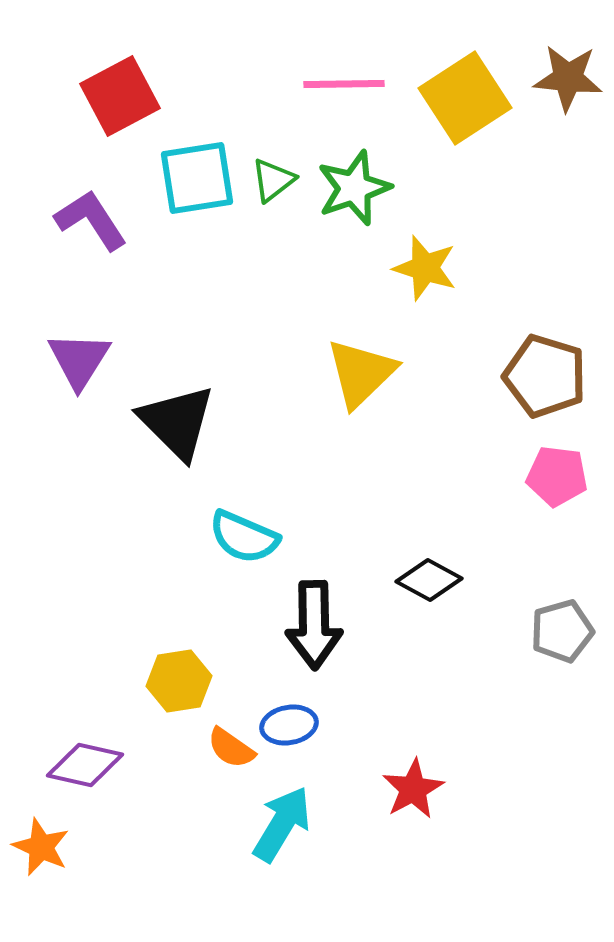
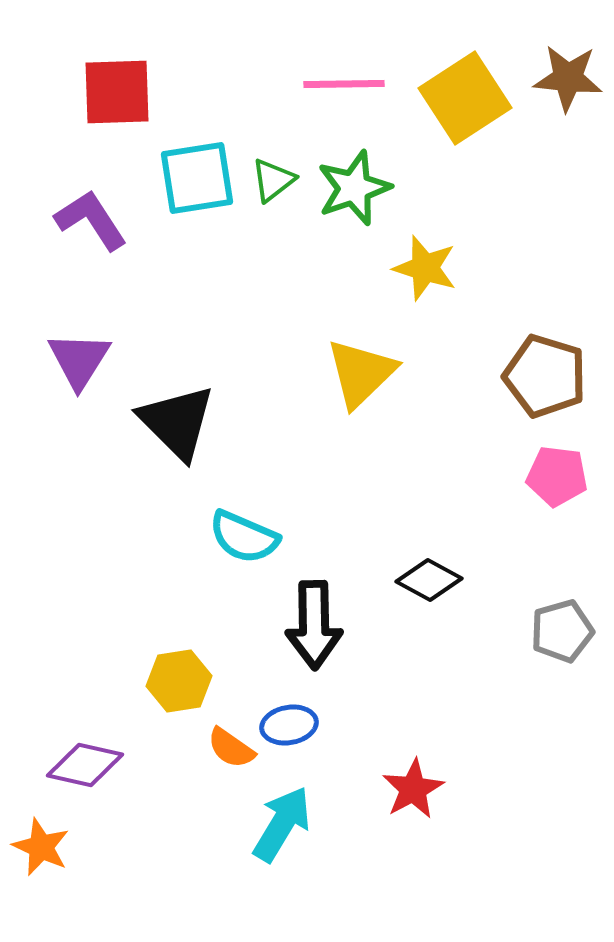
red square: moved 3 px left, 4 px up; rotated 26 degrees clockwise
